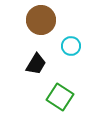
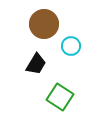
brown circle: moved 3 px right, 4 px down
